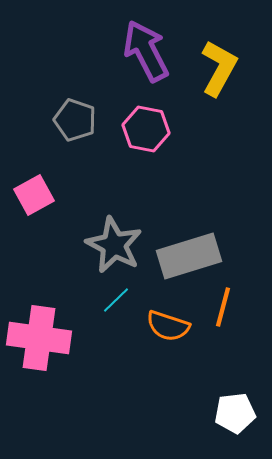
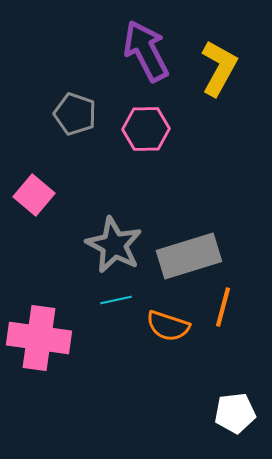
gray pentagon: moved 6 px up
pink hexagon: rotated 12 degrees counterclockwise
pink square: rotated 21 degrees counterclockwise
cyan line: rotated 32 degrees clockwise
